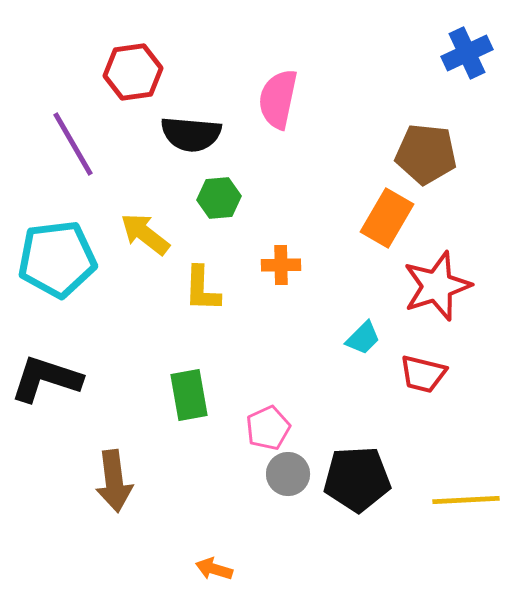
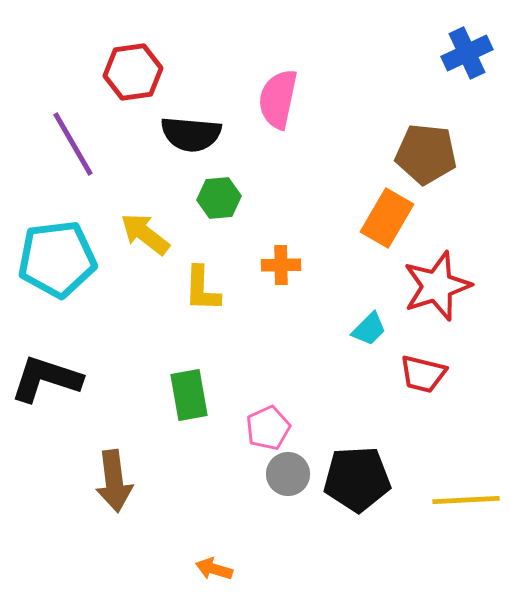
cyan trapezoid: moved 6 px right, 9 px up
